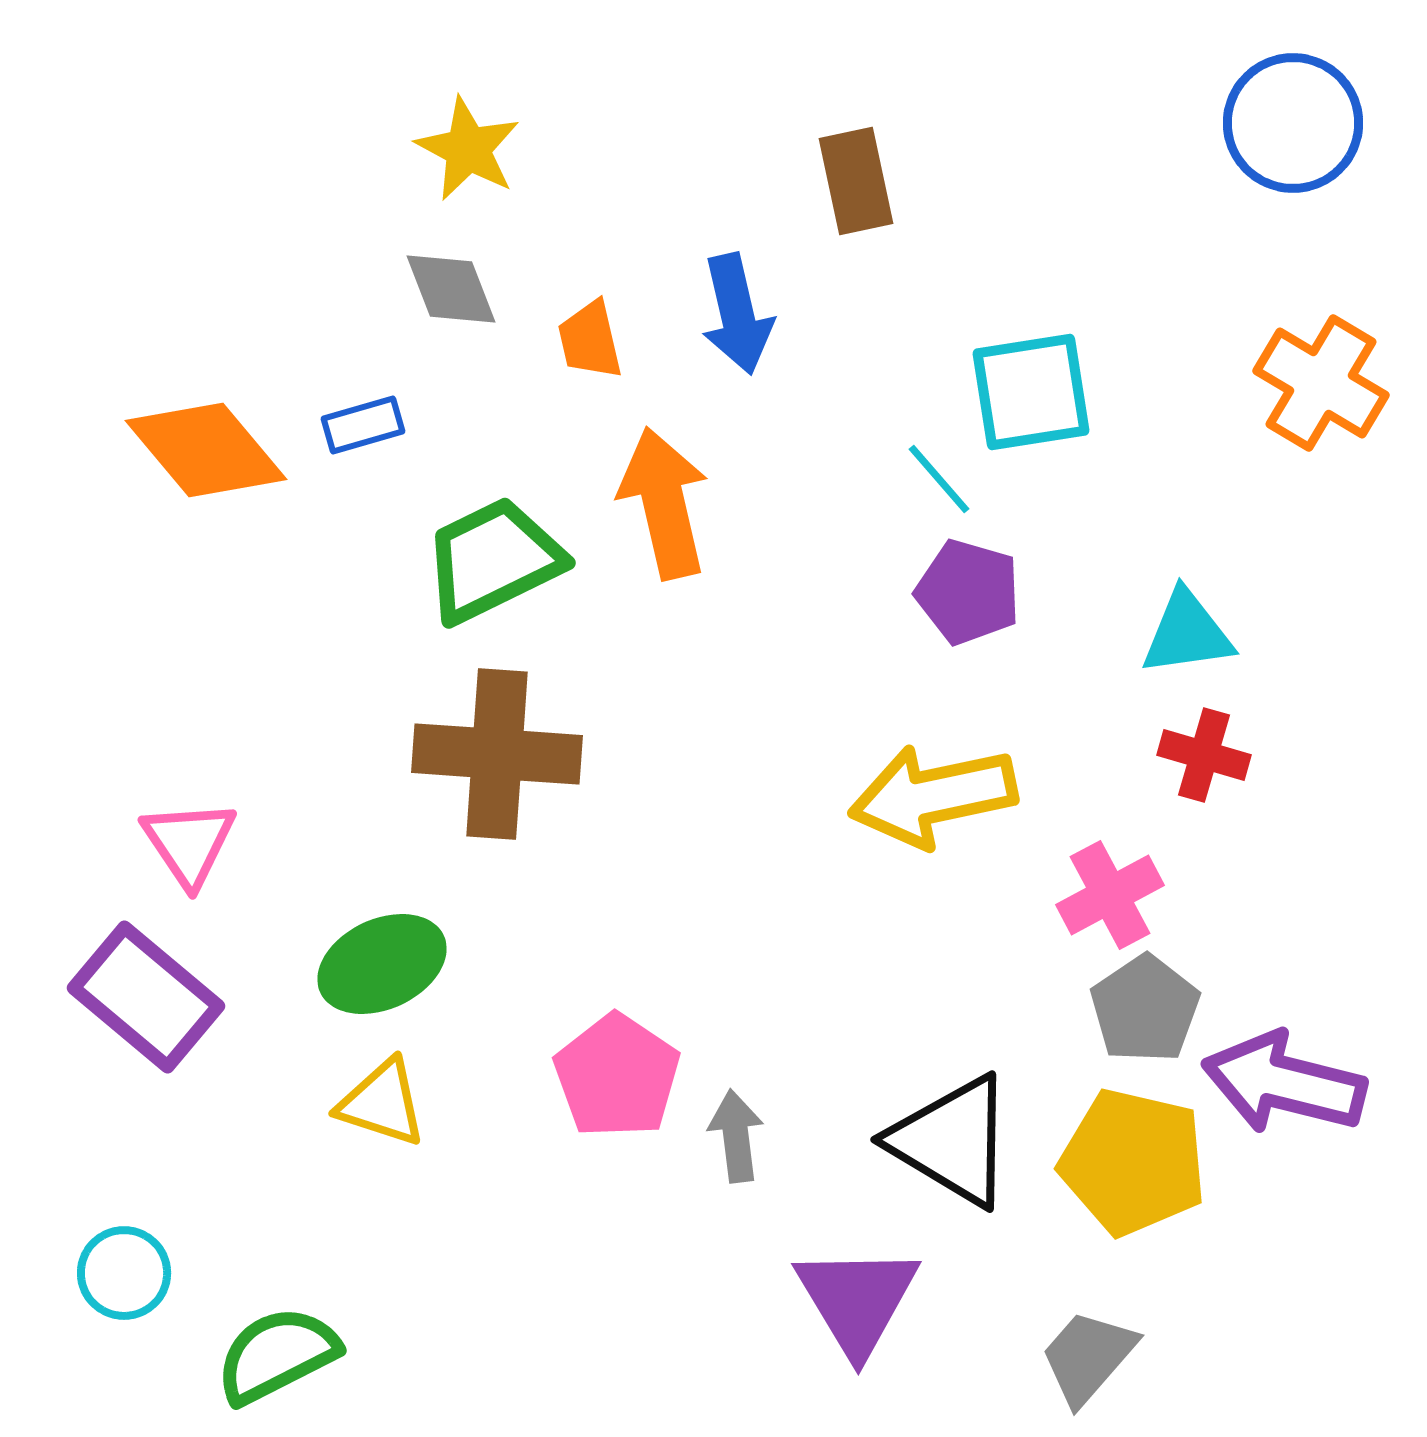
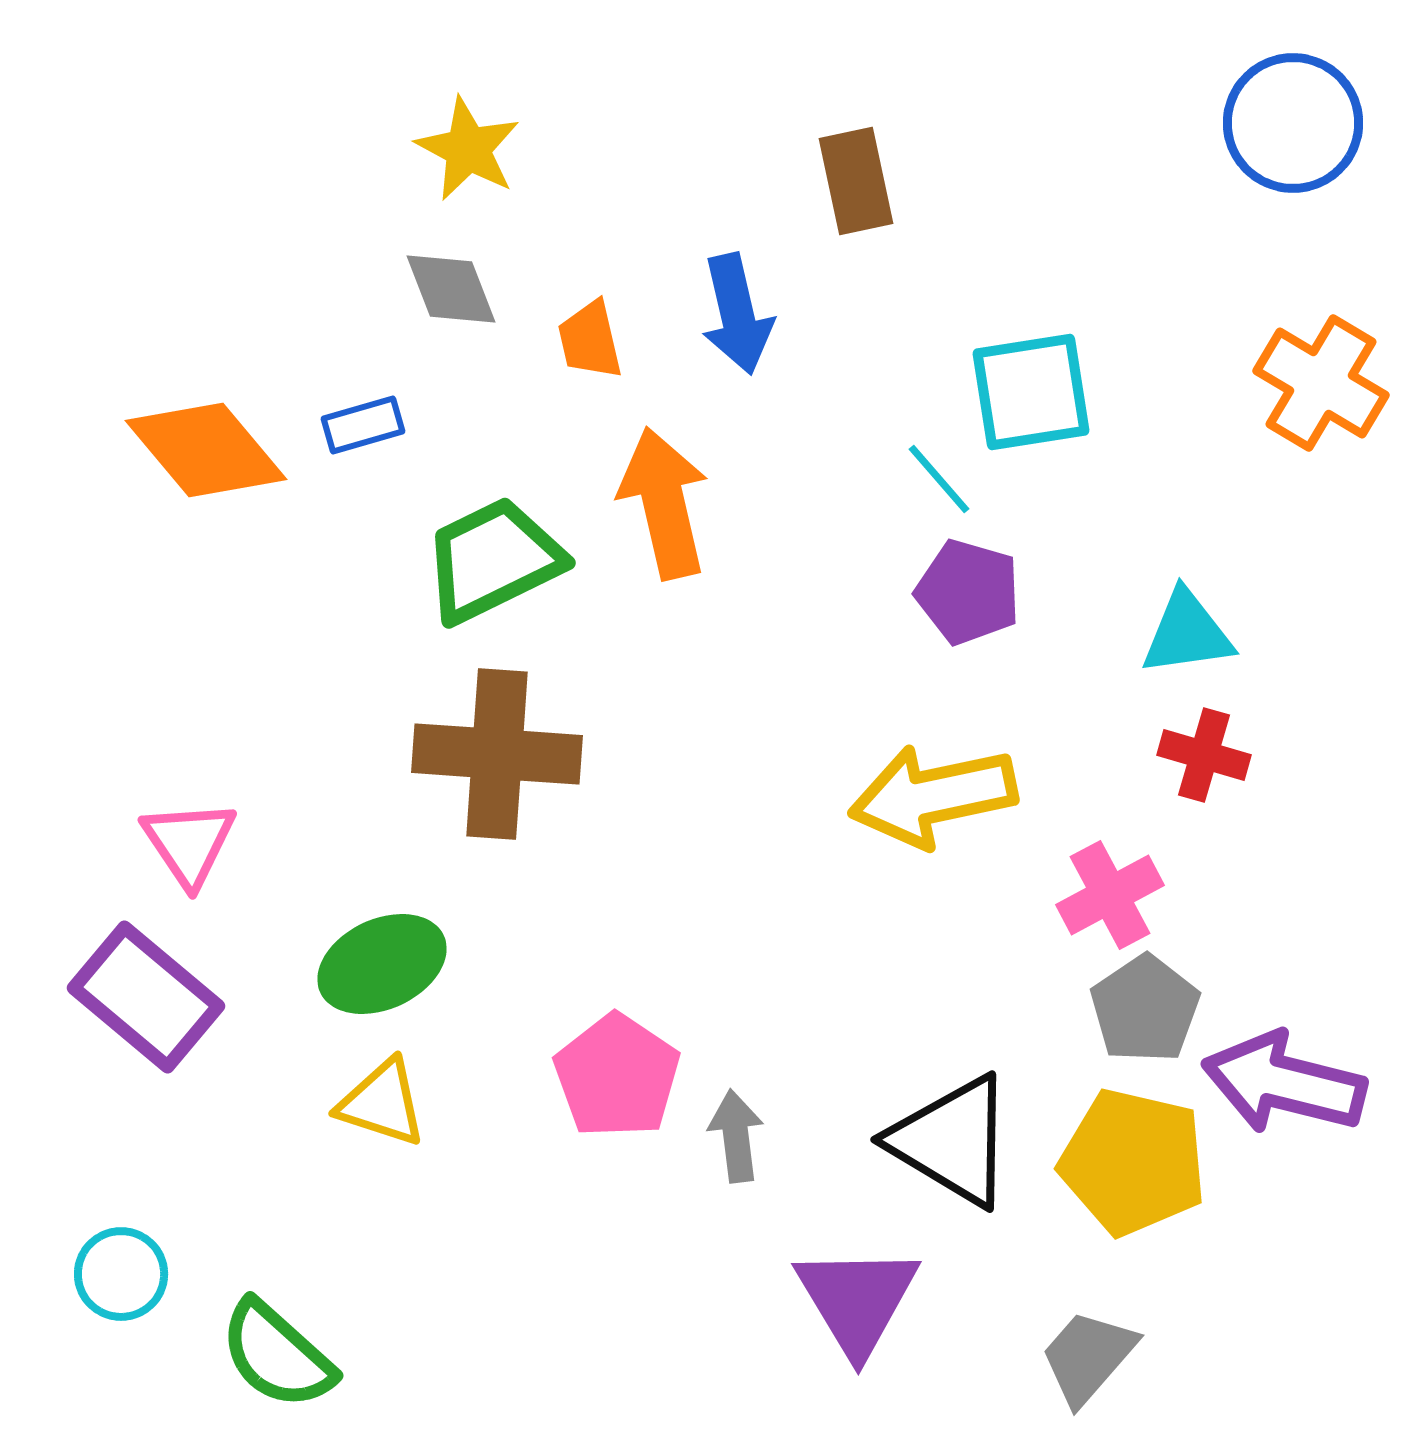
cyan circle: moved 3 px left, 1 px down
green semicircle: rotated 111 degrees counterclockwise
